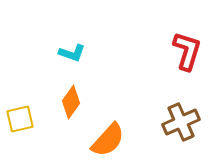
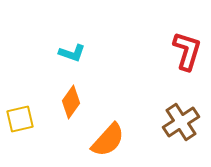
brown cross: rotated 9 degrees counterclockwise
